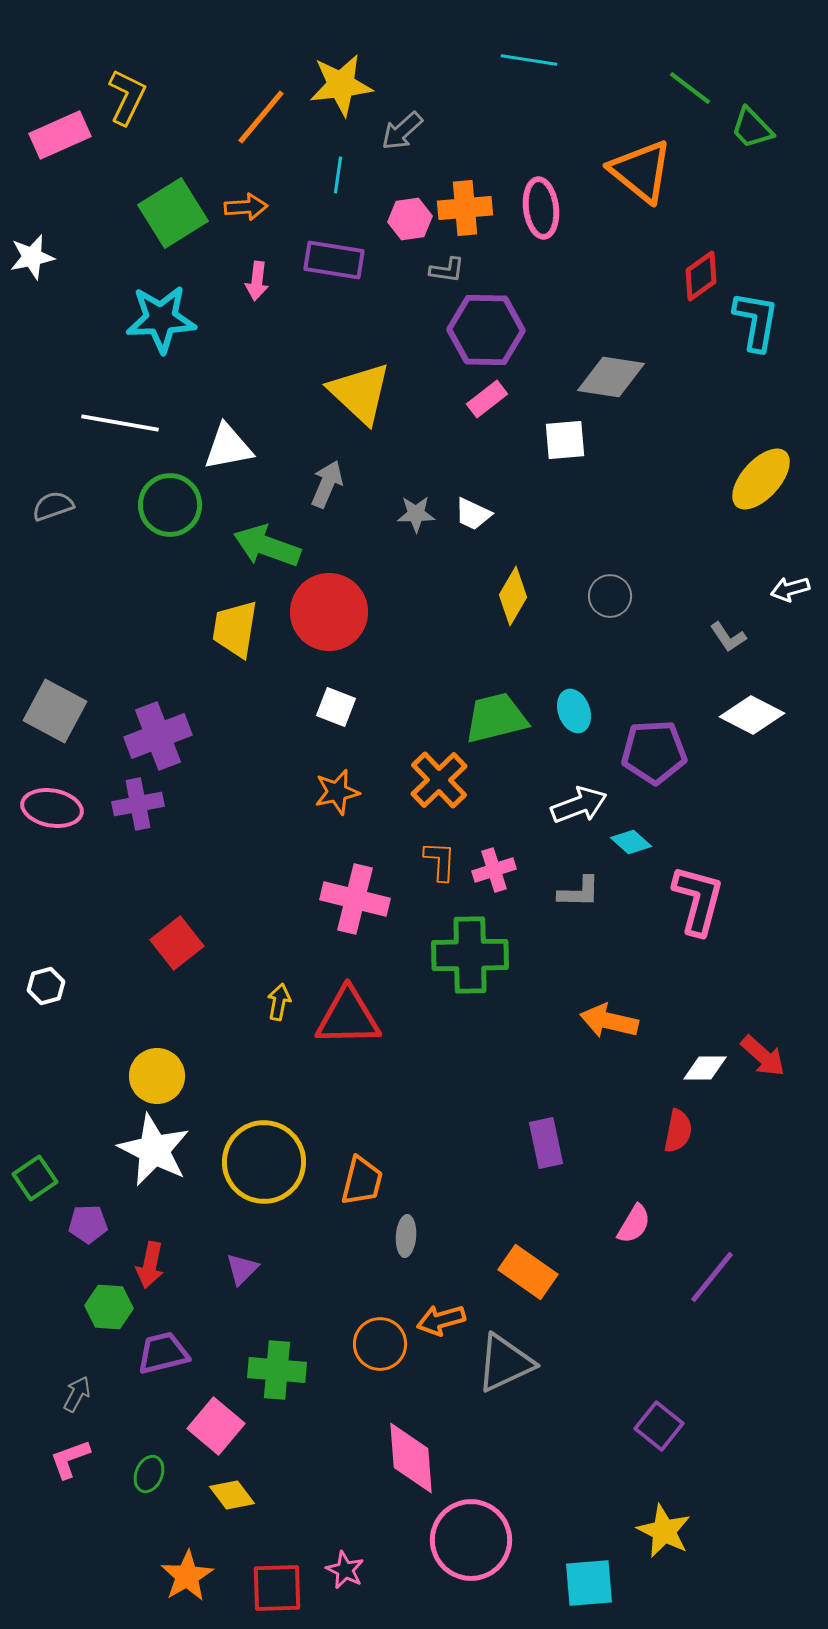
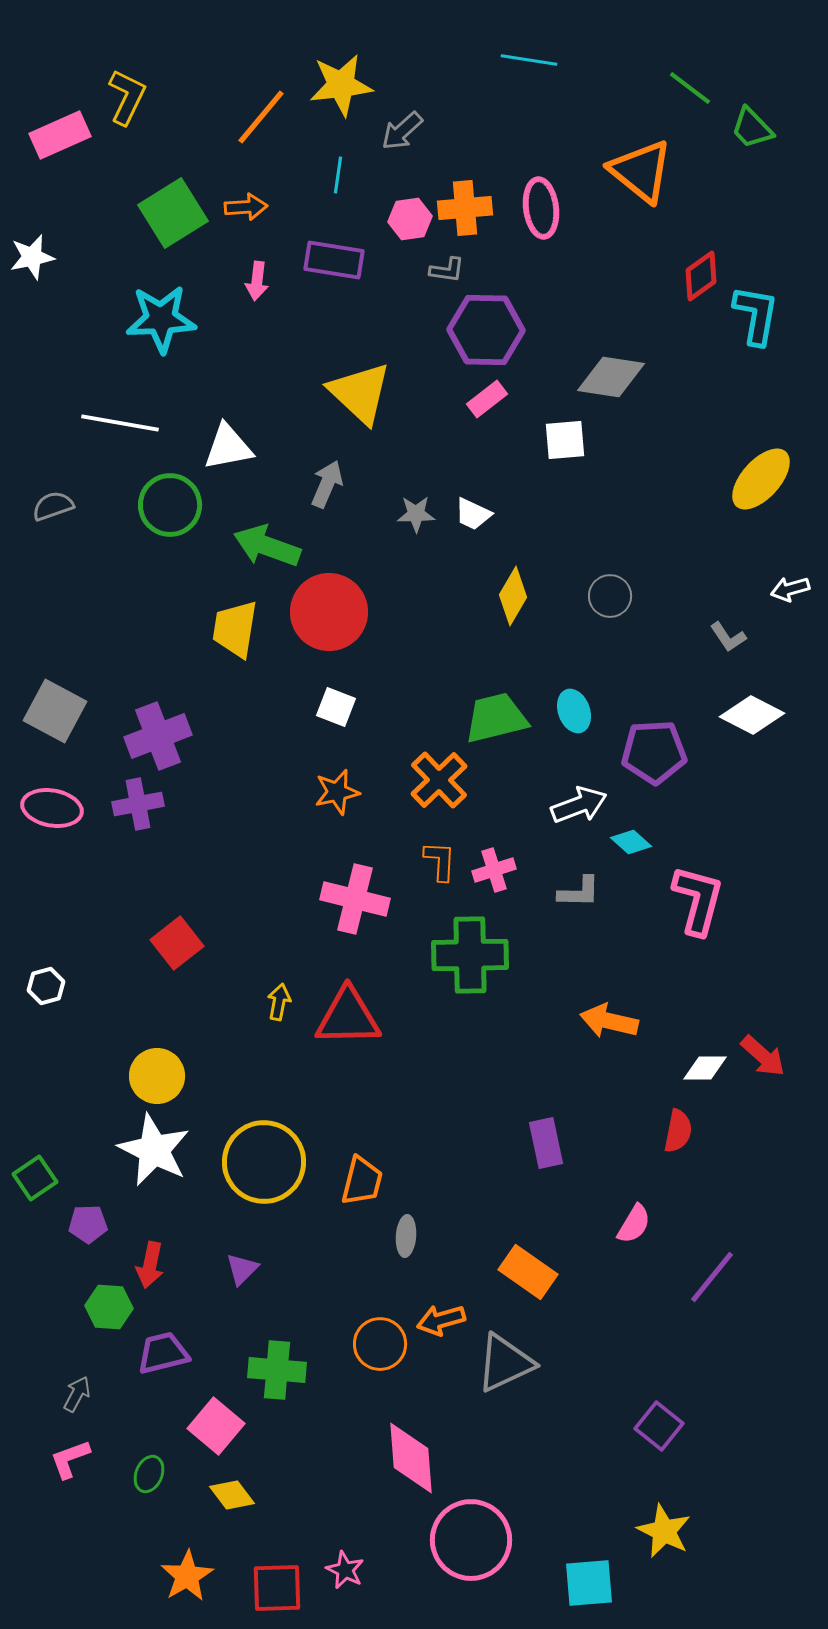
cyan L-shape at (756, 321): moved 6 px up
